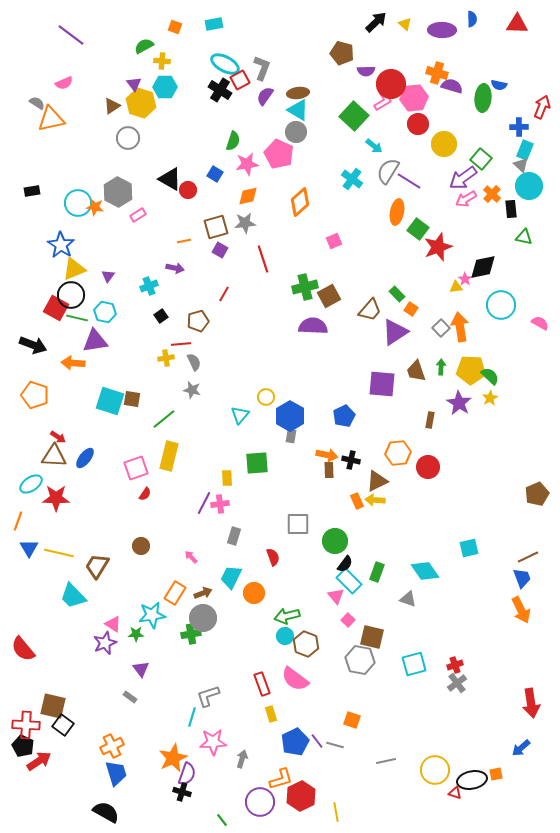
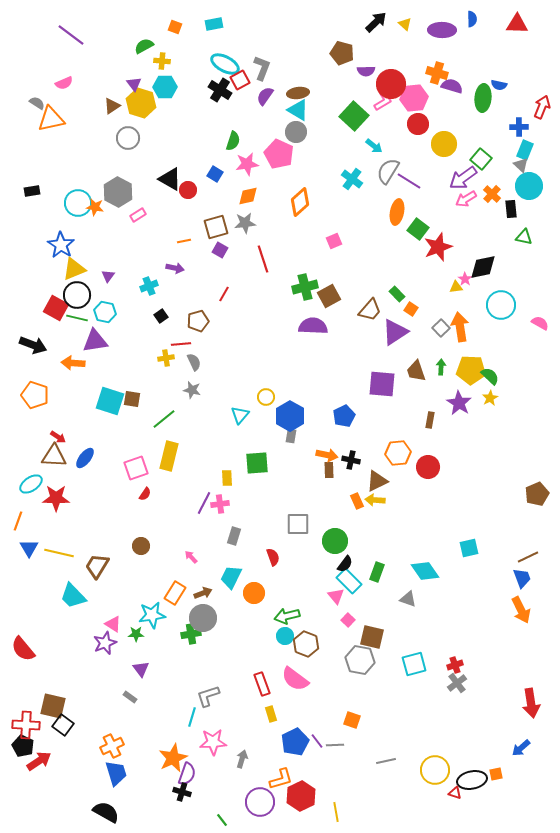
black circle at (71, 295): moved 6 px right
gray line at (335, 745): rotated 18 degrees counterclockwise
